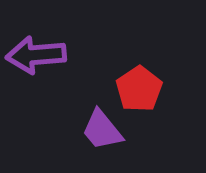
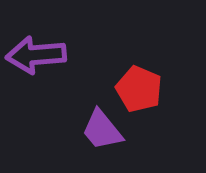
red pentagon: rotated 15 degrees counterclockwise
